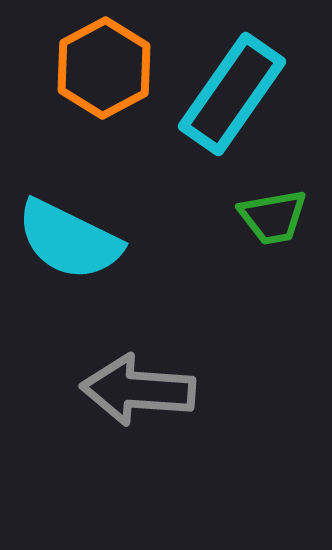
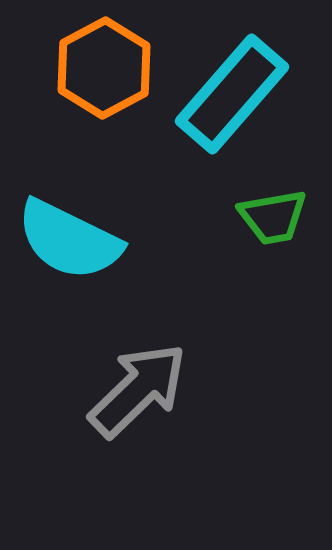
cyan rectangle: rotated 6 degrees clockwise
gray arrow: rotated 132 degrees clockwise
